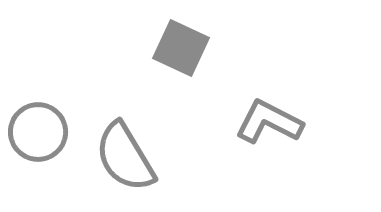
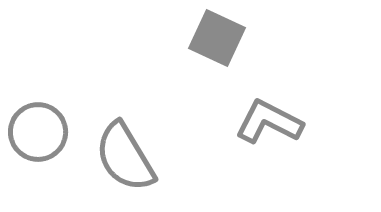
gray square: moved 36 px right, 10 px up
